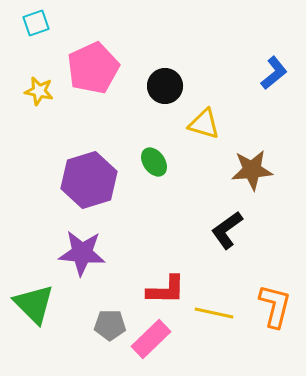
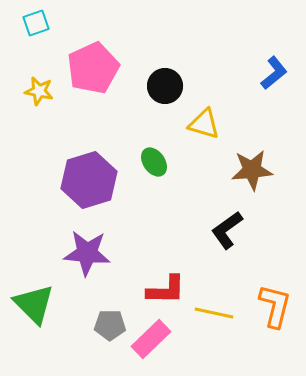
purple star: moved 5 px right
